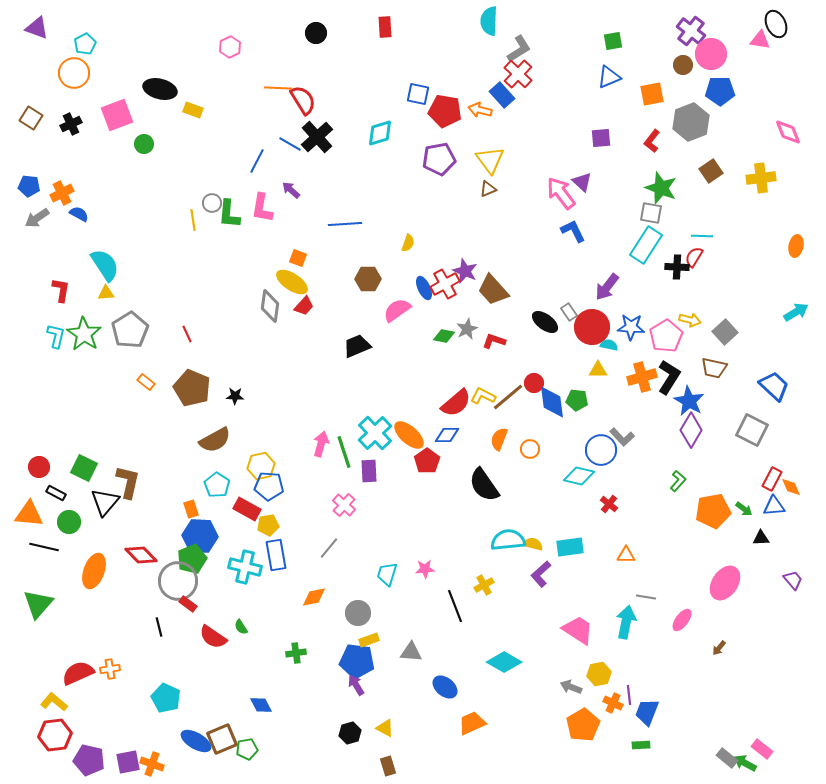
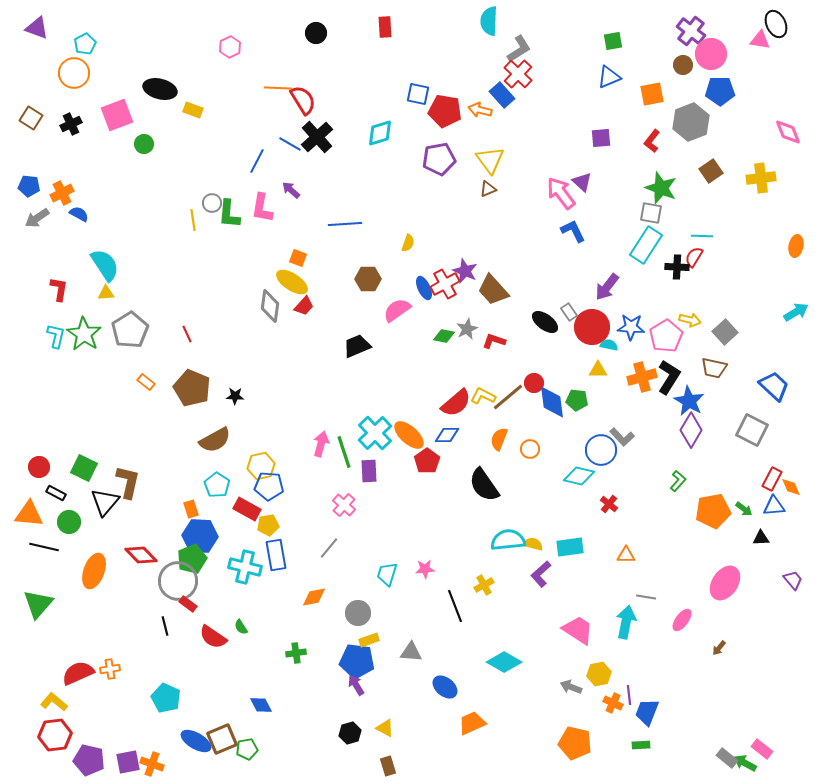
red L-shape at (61, 290): moved 2 px left, 1 px up
black line at (159, 627): moved 6 px right, 1 px up
orange pentagon at (583, 725): moved 8 px left, 18 px down; rotated 28 degrees counterclockwise
